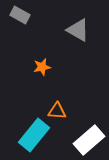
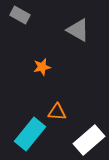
orange triangle: moved 1 px down
cyan rectangle: moved 4 px left, 1 px up
